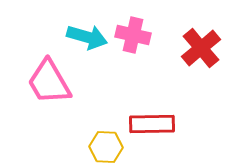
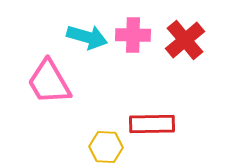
pink cross: rotated 12 degrees counterclockwise
red cross: moved 16 px left, 8 px up
